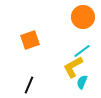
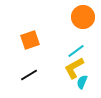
cyan line: moved 6 px left
yellow L-shape: moved 1 px right, 1 px down
black line: moved 10 px up; rotated 36 degrees clockwise
